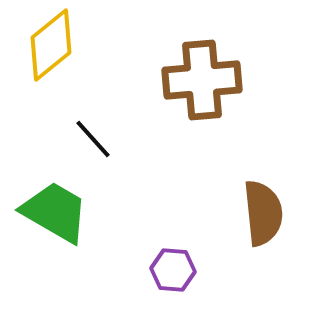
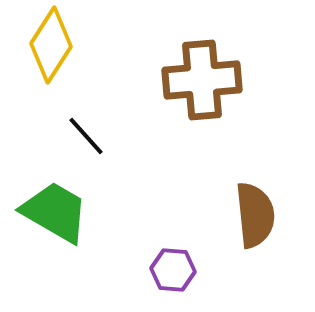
yellow diamond: rotated 18 degrees counterclockwise
black line: moved 7 px left, 3 px up
brown semicircle: moved 8 px left, 2 px down
